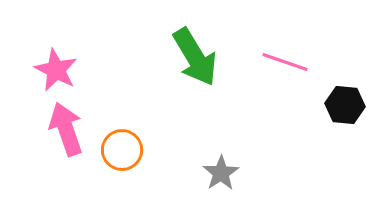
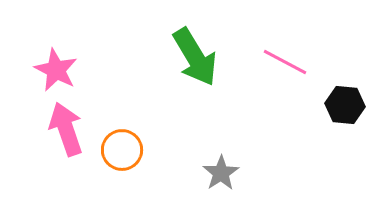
pink line: rotated 9 degrees clockwise
